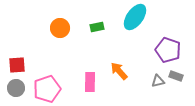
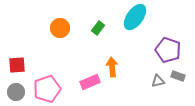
green rectangle: moved 1 px right, 1 px down; rotated 40 degrees counterclockwise
orange arrow: moved 7 px left, 4 px up; rotated 36 degrees clockwise
gray rectangle: moved 2 px right
pink rectangle: rotated 66 degrees clockwise
gray circle: moved 4 px down
